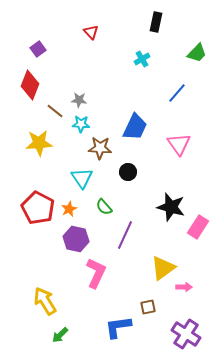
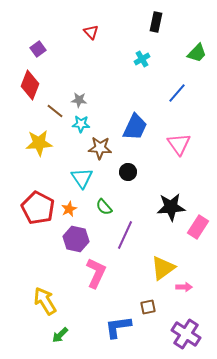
black star: rotated 20 degrees counterclockwise
